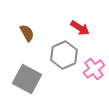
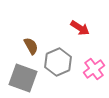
brown semicircle: moved 4 px right, 13 px down
gray hexagon: moved 6 px left, 7 px down
gray square: moved 4 px left, 1 px up; rotated 8 degrees counterclockwise
